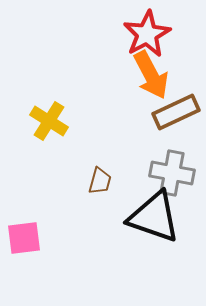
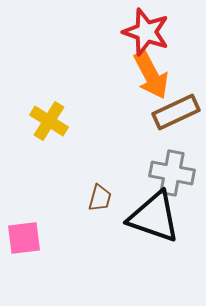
red star: moved 1 px left, 2 px up; rotated 24 degrees counterclockwise
brown trapezoid: moved 17 px down
